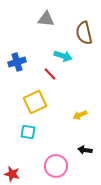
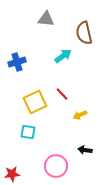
cyan arrow: rotated 54 degrees counterclockwise
red line: moved 12 px right, 20 px down
red star: rotated 21 degrees counterclockwise
